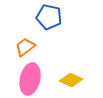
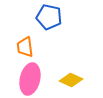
orange trapezoid: rotated 60 degrees counterclockwise
